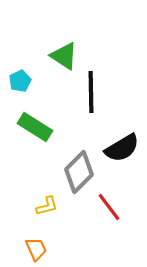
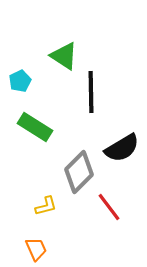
yellow L-shape: moved 1 px left
